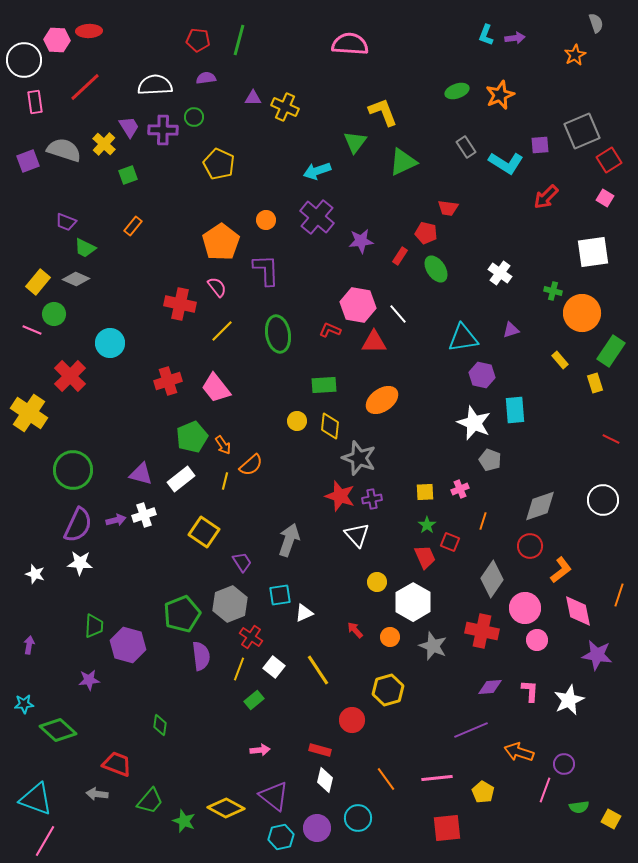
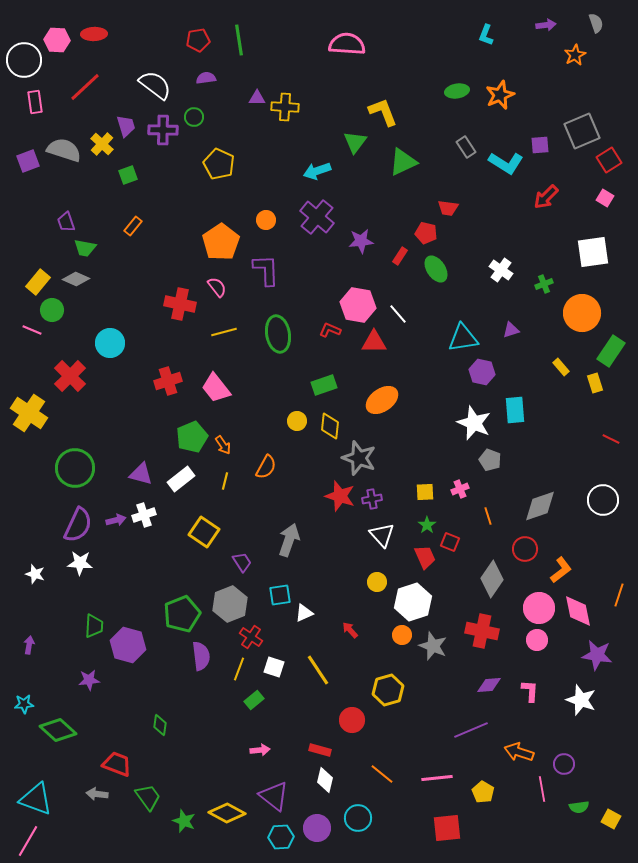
red ellipse at (89, 31): moved 5 px right, 3 px down
purple arrow at (515, 38): moved 31 px right, 13 px up
red pentagon at (198, 40): rotated 15 degrees counterclockwise
green line at (239, 40): rotated 24 degrees counterclockwise
pink semicircle at (350, 44): moved 3 px left
white semicircle at (155, 85): rotated 40 degrees clockwise
green ellipse at (457, 91): rotated 10 degrees clockwise
purple triangle at (253, 98): moved 4 px right
yellow cross at (285, 107): rotated 20 degrees counterclockwise
purple trapezoid at (129, 127): moved 3 px left, 1 px up; rotated 15 degrees clockwise
yellow cross at (104, 144): moved 2 px left
purple trapezoid at (66, 222): rotated 50 degrees clockwise
green trapezoid at (85, 248): rotated 15 degrees counterclockwise
white cross at (500, 273): moved 1 px right, 3 px up
green cross at (553, 291): moved 9 px left, 7 px up; rotated 36 degrees counterclockwise
green circle at (54, 314): moved 2 px left, 4 px up
yellow line at (222, 331): moved 2 px right, 1 px down; rotated 30 degrees clockwise
yellow rectangle at (560, 360): moved 1 px right, 7 px down
purple hexagon at (482, 375): moved 3 px up
green rectangle at (324, 385): rotated 15 degrees counterclockwise
orange semicircle at (251, 465): moved 15 px right, 2 px down; rotated 20 degrees counterclockwise
green circle at (73, 470): moved 2 px right, 2 px up
orange line at (483, 521): moved 5 px right, 5 px up; rotated 36 degrees counterclockwise
white triangle at (357, 535): moved 25 px right
red circle at (530, 546): moved 5 px left, 3 px down
white hexagon at (413, 602): rotated 12 degrees clockwise
pink circle at (525, 608): moved 14 px right
red arrow at (355, 630): moved 5 px left
orange circle at (390, 637): moved 12 px right, 2 px up
white square at (274, 667): rotated 20 degrees counterclockwise
purple diamond at (490, 687): moved 1 px left, 2 px up
white star at (569, 700): moved 12 px right; rotated 28 degrees counterclockwise
orange line at (386, 779): moved 4 px left, 5 px up; rotated 15 degrees counterclockwise
pink line at (545, 790): moved 3 px left, 1 px up; rotated 30 degrees counterclockwise
green trapezoid at (150, 801): moved 2 px left, 4 px up; rotated 76 degrees counterclockwise
yellow diamond at (226, 808): moved 1 px right, 5 px down
cyan hexagon at (281, 837): rotated 10 degrees clockwise
pink line at (45, 841): moved 17 px left
